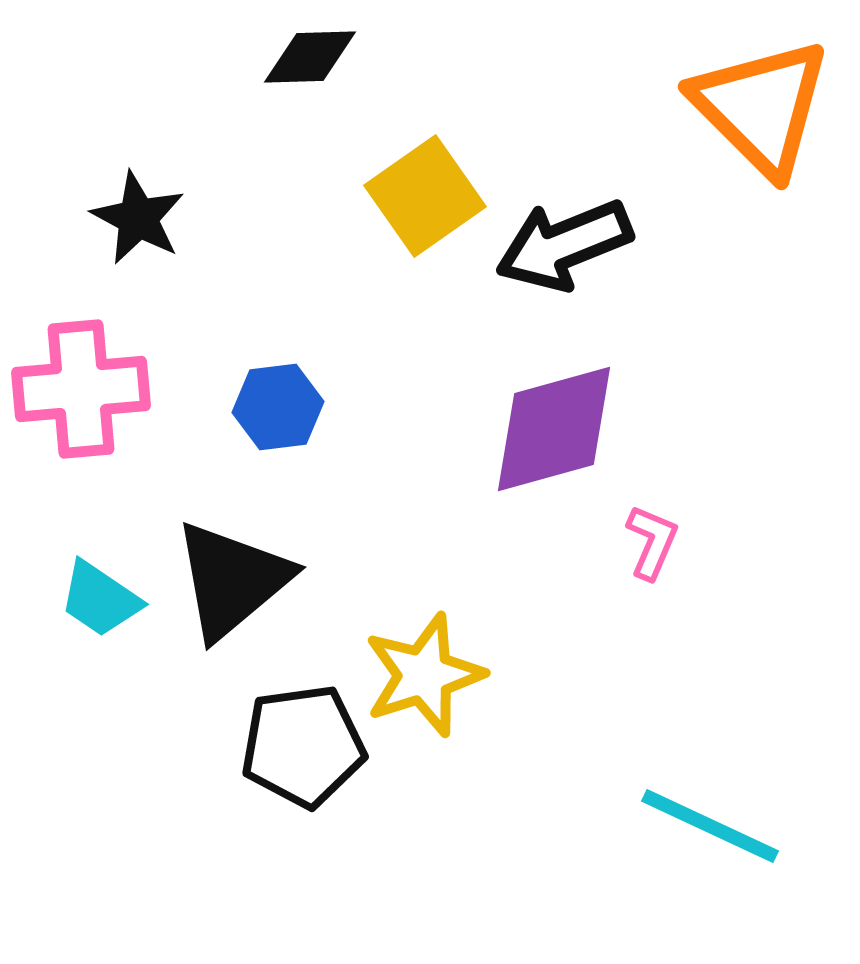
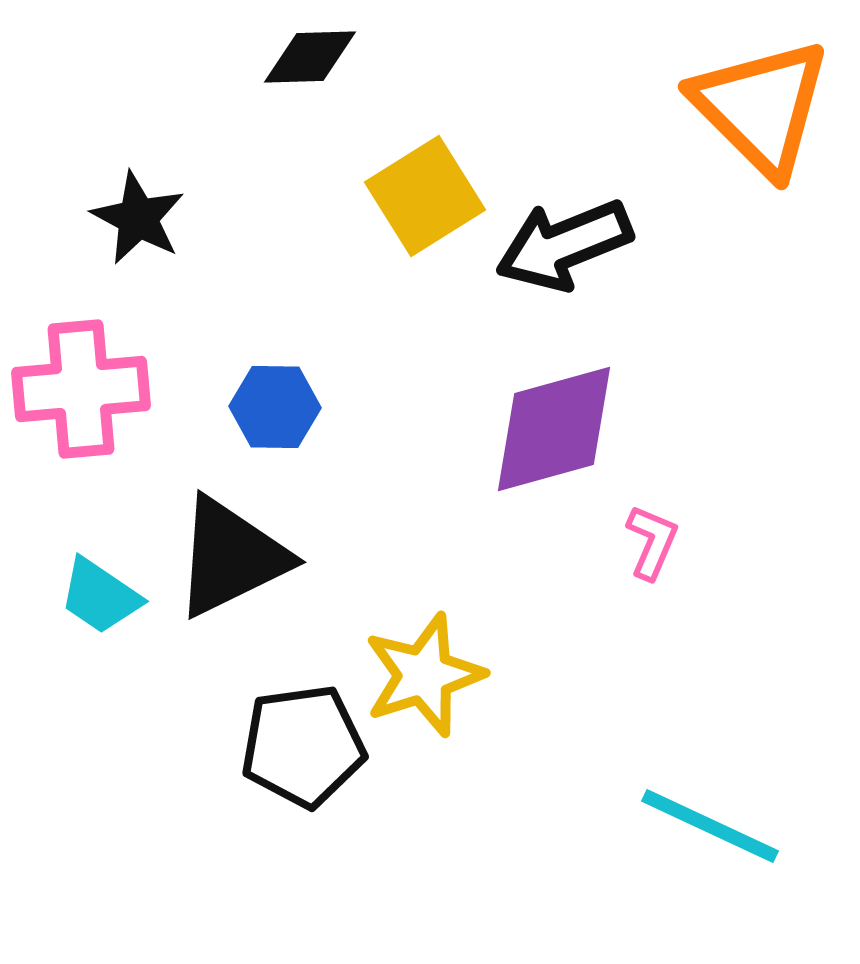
yellow square: rotated 3 degrees clockwise
blue hexagon: moved 3 px left; rotated 8 degrees clockwise
black triangle: moved 1 px left, 23 px up; rotated 14 degrees clockwise
cyan trapezoid: moved 3 px up
